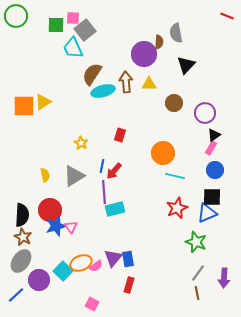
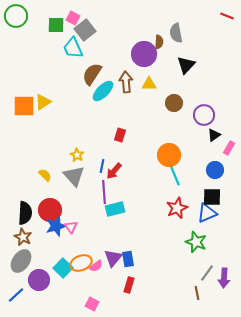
pink square at (73, 18): rotated 24 degrees clockwise
cyan ellipse at (103, 91): rotated 30 degrees counterclockwise
purple circle at (205, 113): moved 1 px left, 2 px down
yellow star at (81, 143): moved 4 px left, 12 px down
pink rectangle at (211, 148): moved 18 px right
orange circle at (163, 153): moved 6 px right, 2 px down
yellow semicircle at (45, 175): rotated 32 degrees counterclockwise
gray triangle at (74, 176): rotated 40 degrees counterclockwise
cyan line at (175, 176): rotated 54 degrees clockwise
black semicircle at (22, 215): moved 3 px right, 2 px up
cyan square at (63, 271): moved 3 px up
gray line at (198, 273): moved 9 px right
